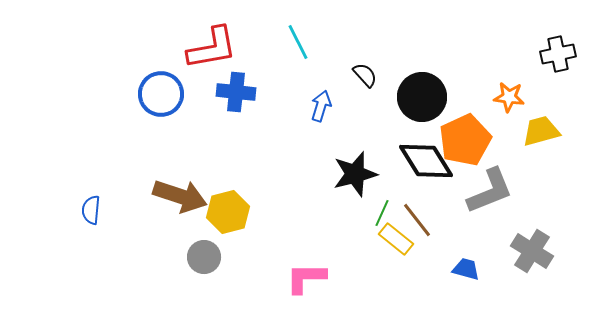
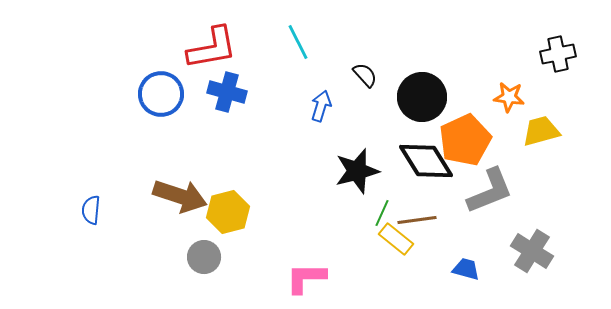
blue cross: moved 9 px left; rotated 9 degrees clockwise
black star: moved 2 px right, 3 px up
brown line: rotated 60 degrees counterclockwise
